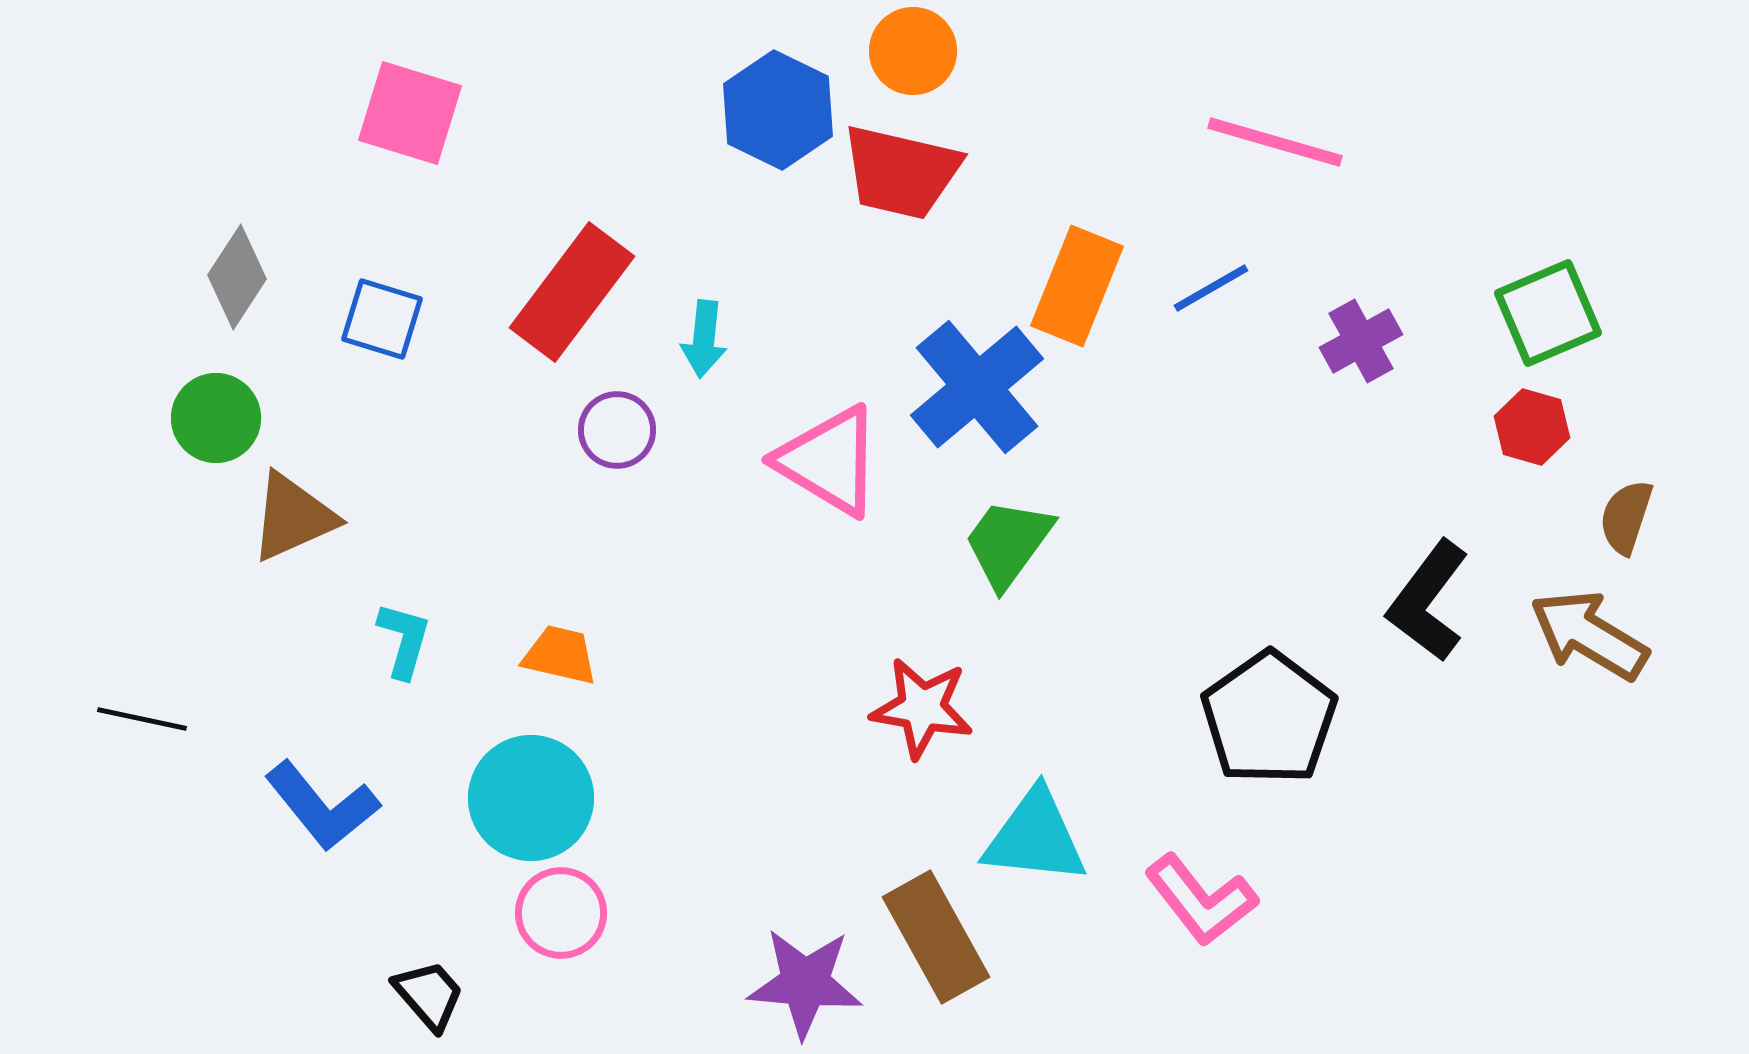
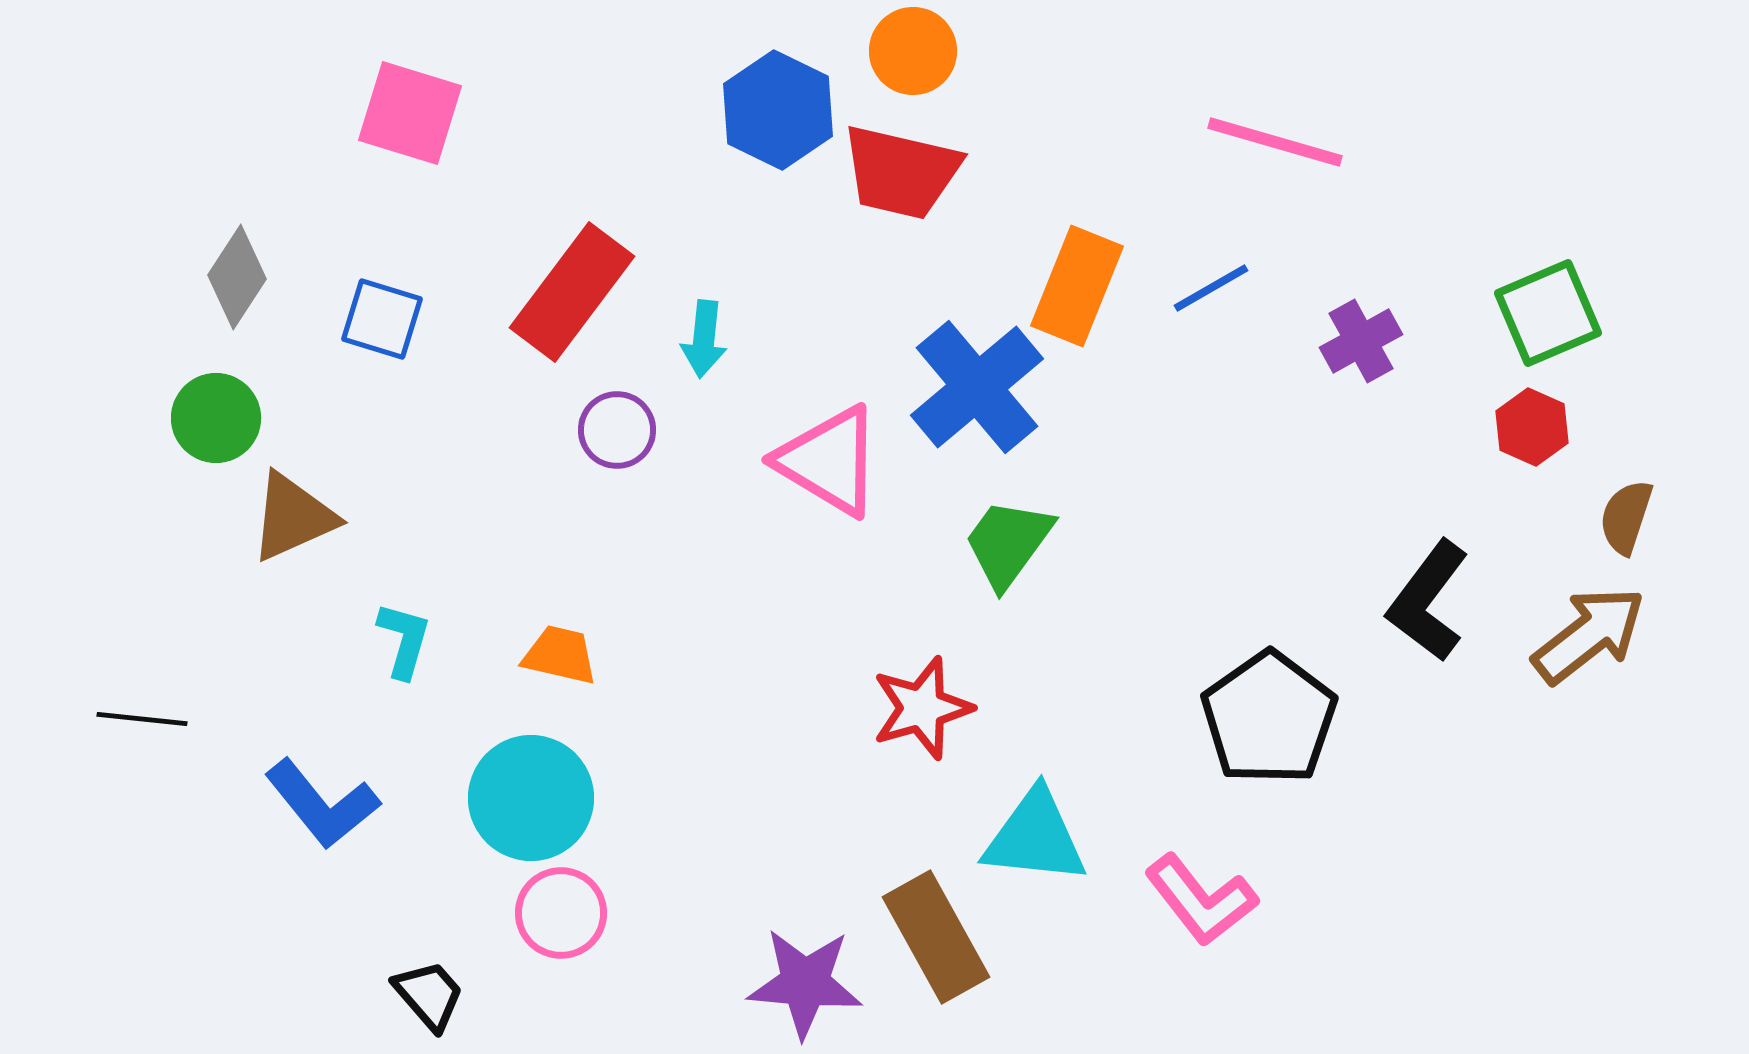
red hexagon: rotated 8 degrees clockwise
brown arrow: rotated 111 degrees clockwise
red star: rotated 26 degrees counterclockwise
black line: rotated 6 degrees counterclockwise
blue L-shape: moved 2 px up
